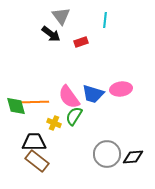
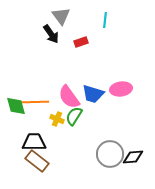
black arrow: rotated 18 degrees clockwise
yellow cross: moved 3 px right, 4 px up
gray circle: moved 3 px right
